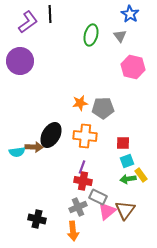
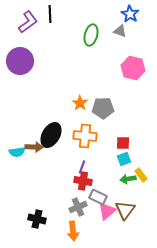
gray triangle: moved 5 px up; rotated 32 degrees counterclockwise
pink hexagon: moved 1 px down
orange star: rotated 28 degrees counterclockwise
cyan square: moved 3 px left, 2 px up
